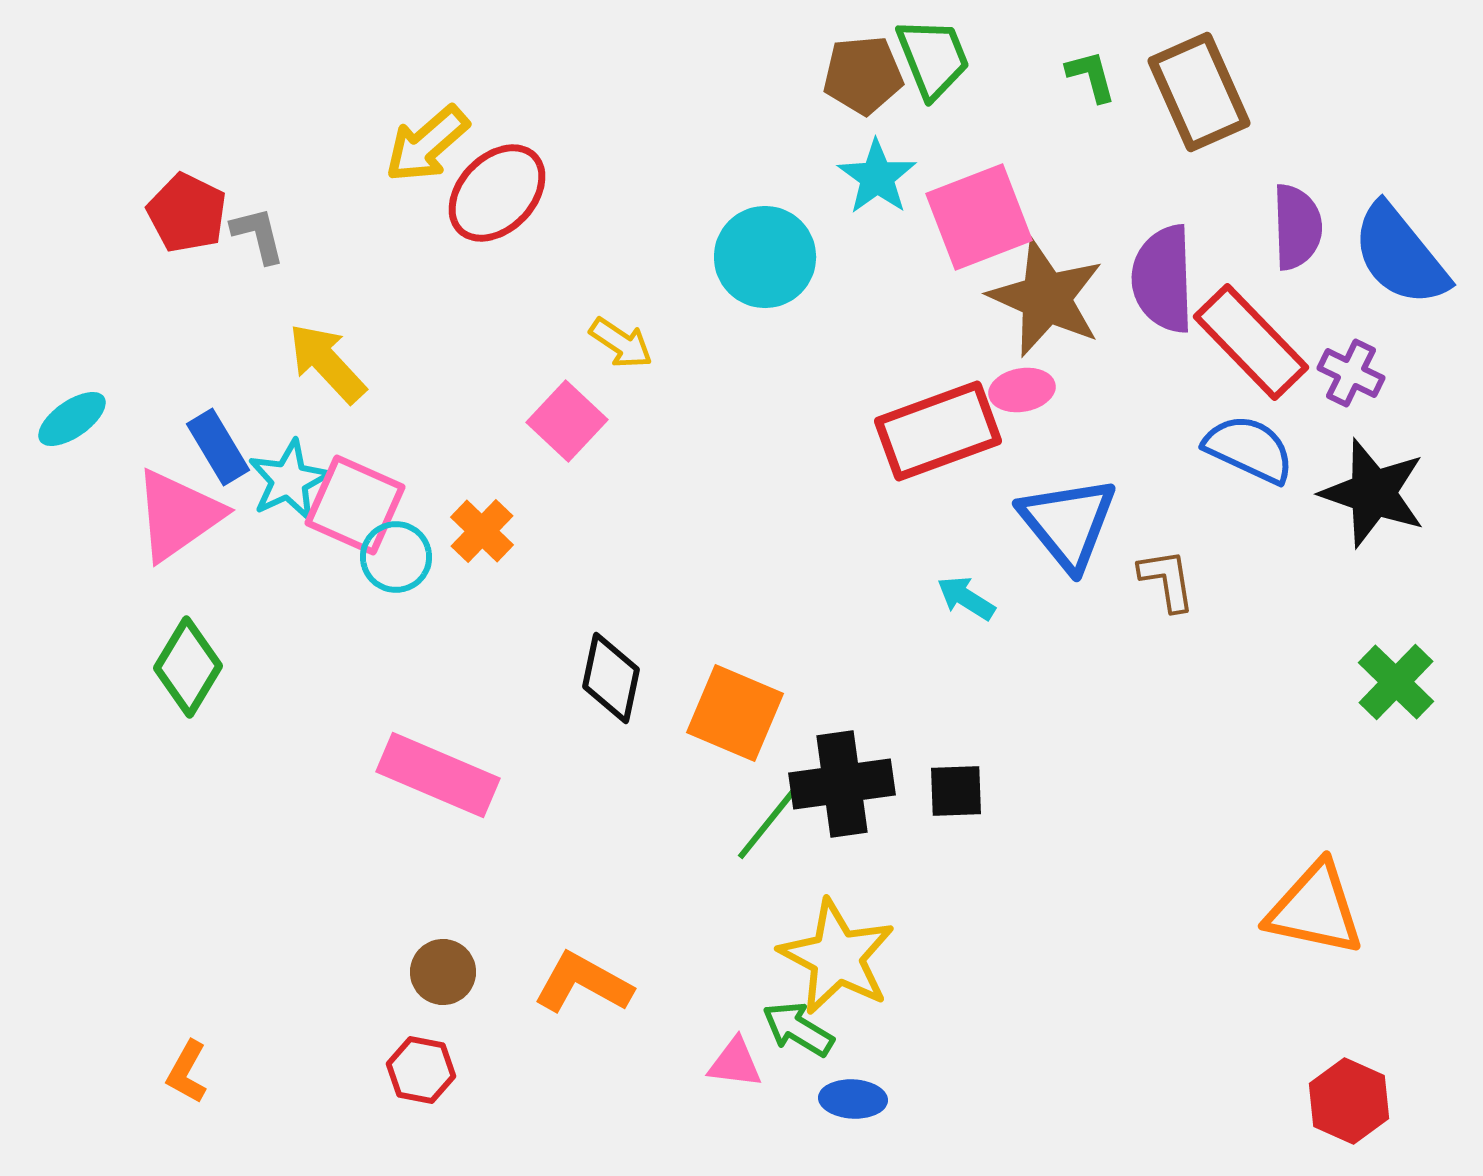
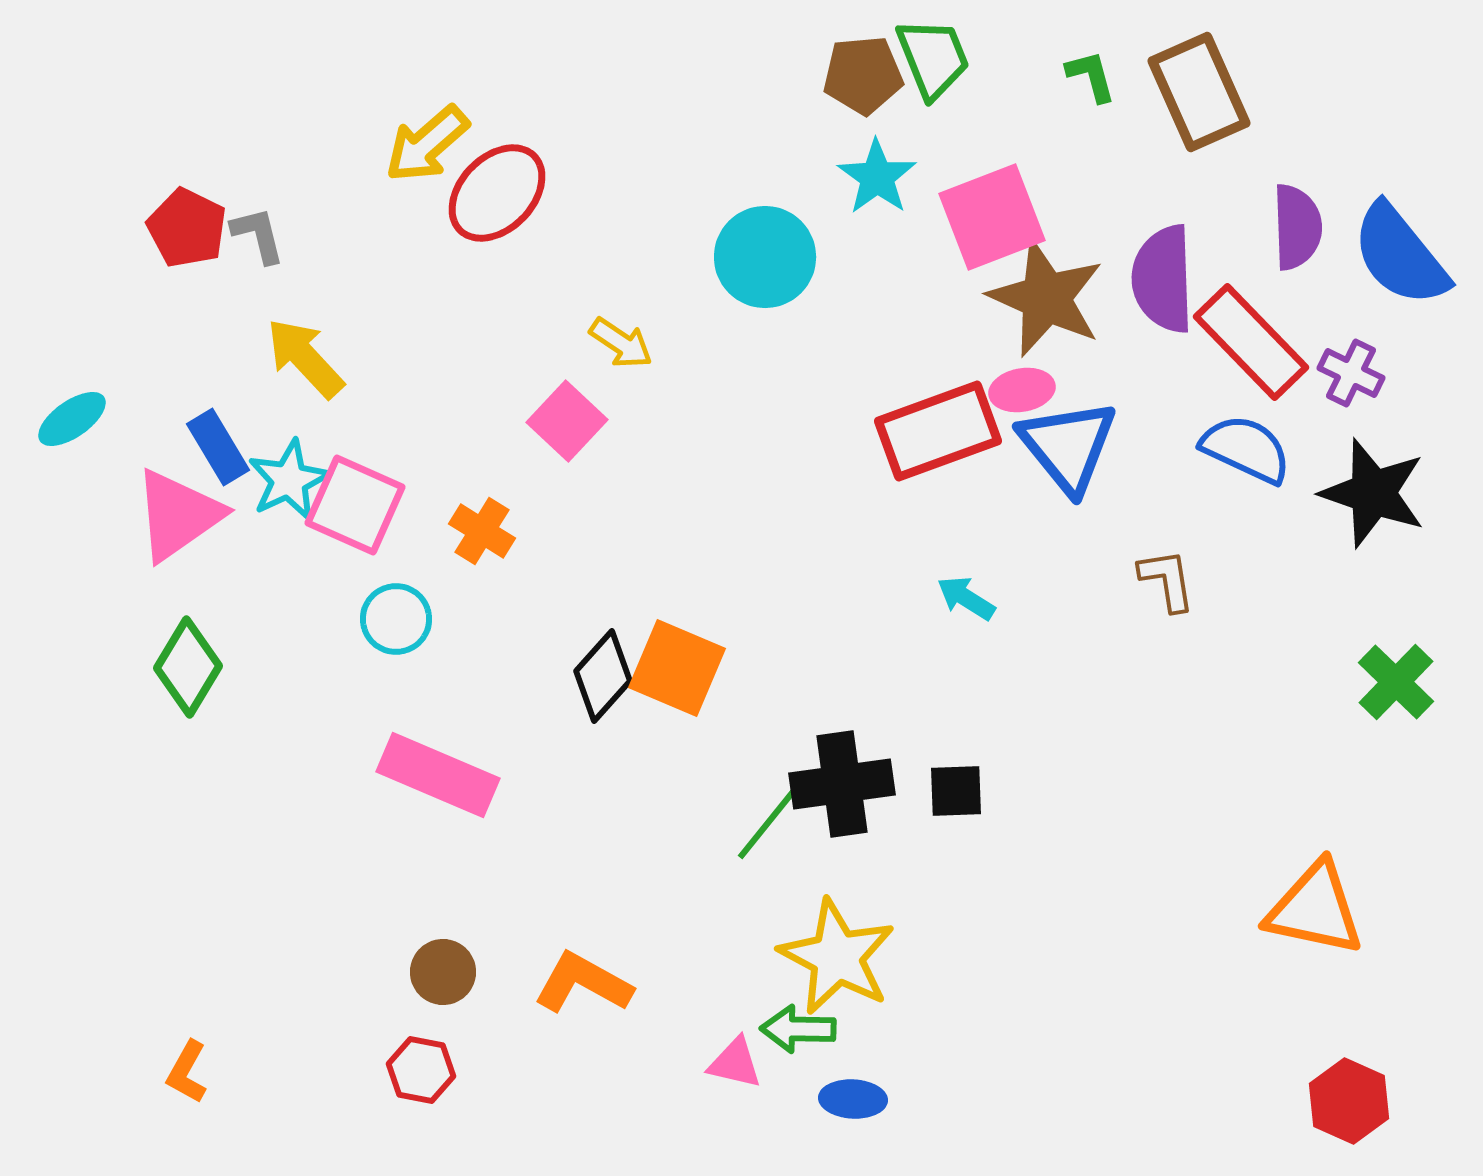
red pentagon at (187, 213): moved 15 px down
pink square at (979, 217): moved 13 px right
yellow arrow at (327, 363): moved 22 px left, 5 px up
blue semicircle at (1249, 449): moved 3 px left
blue triangle at (1068, 523): moved 77 px up
orange cross at (482, 531): rotated 12 degrees counterclockwise
cyan circle at (396, 557): moved 62 px down
black diamond at (611, 678): moved 8 px left, 2 px up; rotated 30 degrees clockwise
orange square at (735, 713): moved 58 px left, 45 px up
green arrow at (798, 1029): rotated 30 degrees counterclockwise
pink triangle at (735, 1063): rotated 6 degrees clockwise
